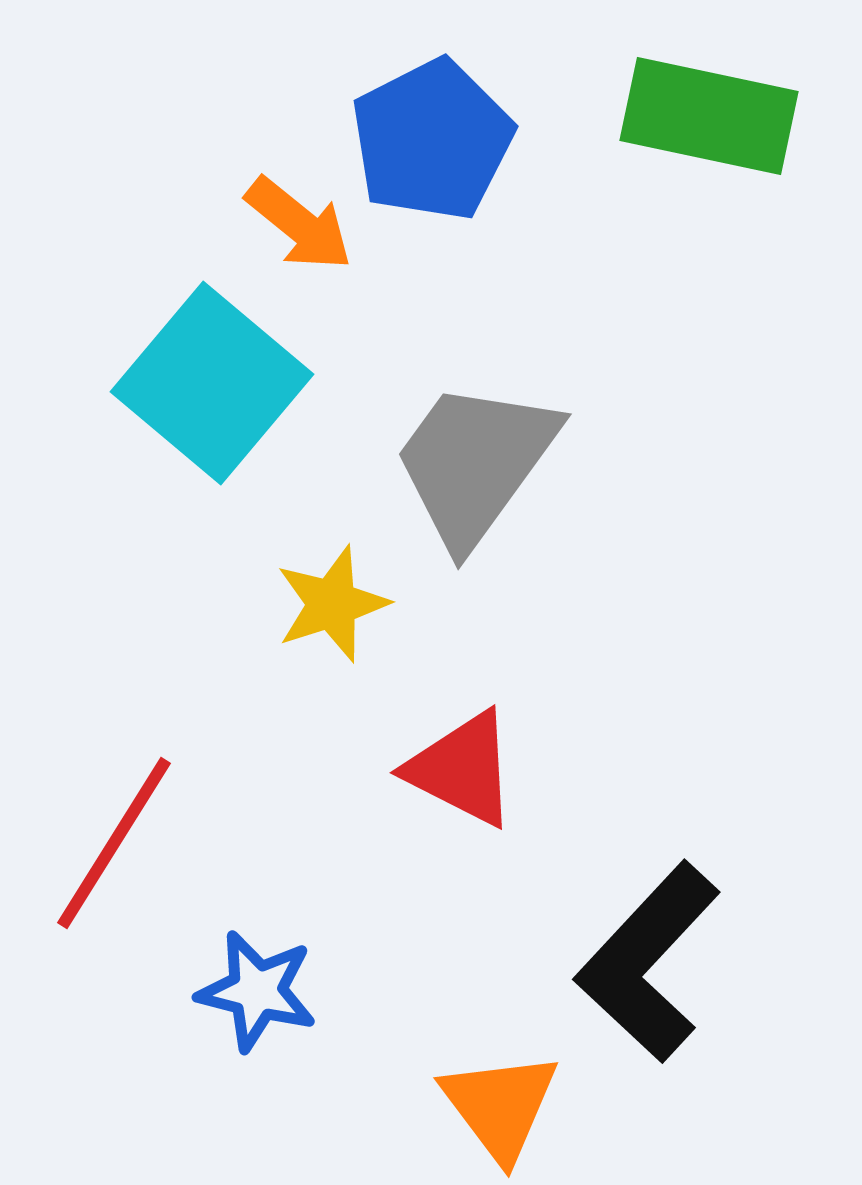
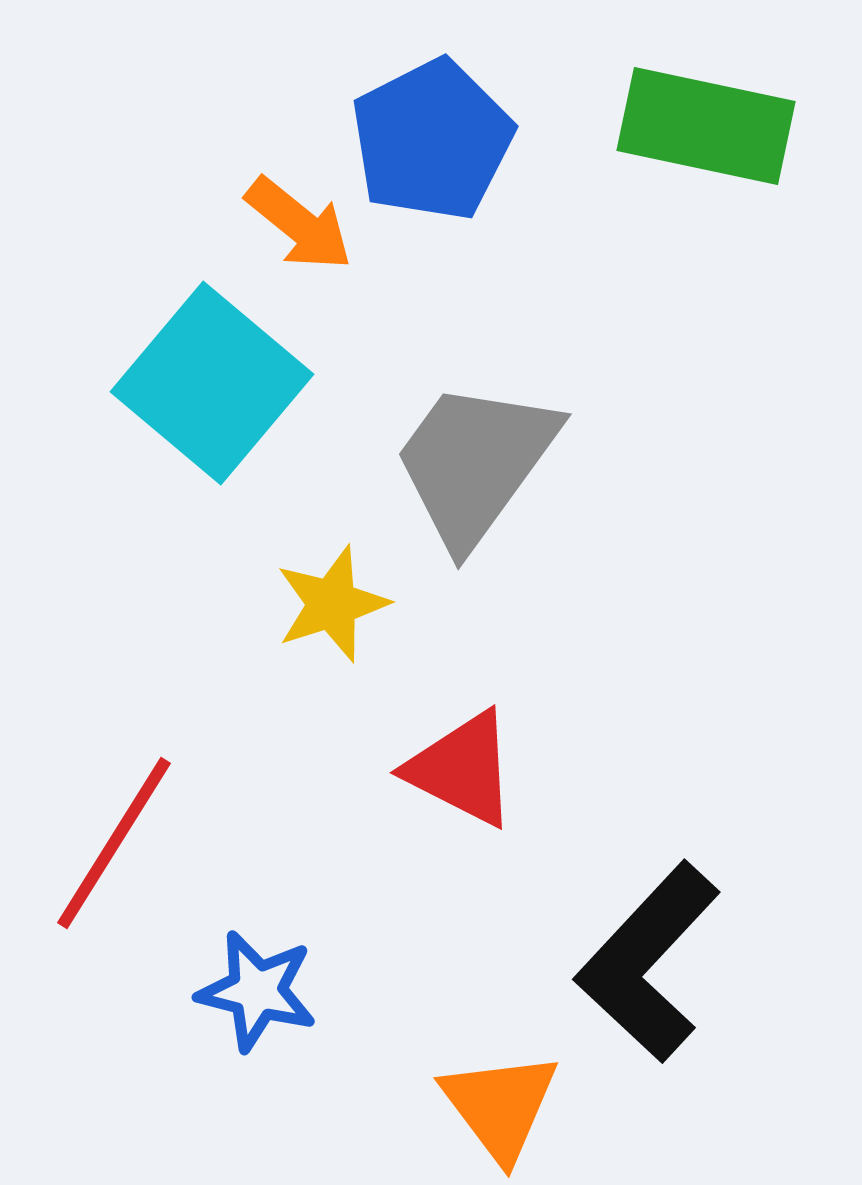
green rectangle: moved 3 px left, 10 px down
